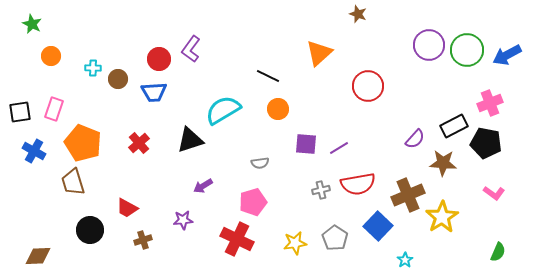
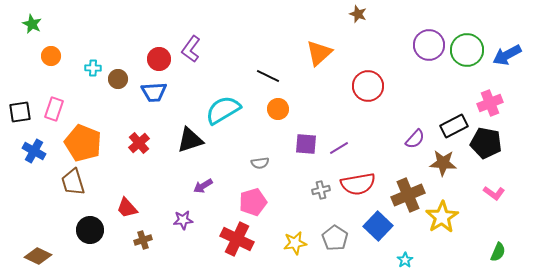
red trapezoid at (127, 208): rotated 20 degrees clockwise
brown diamond at (38, 256): rotated 28 degrees clockwise
